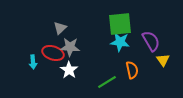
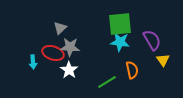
purple semicircle: moved 1 px right, 1 px up
